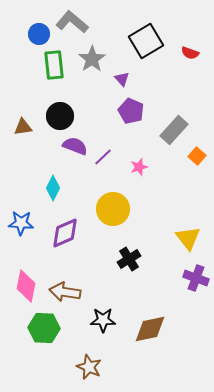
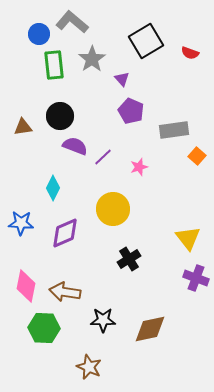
gray rectangle: rotated 40 degrees clockwise
